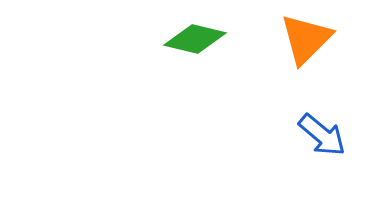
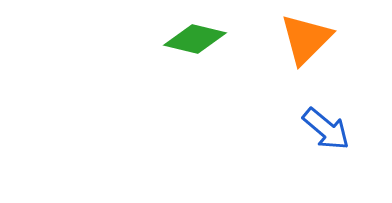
blue arrow: moved 4 px right, 6 px up
